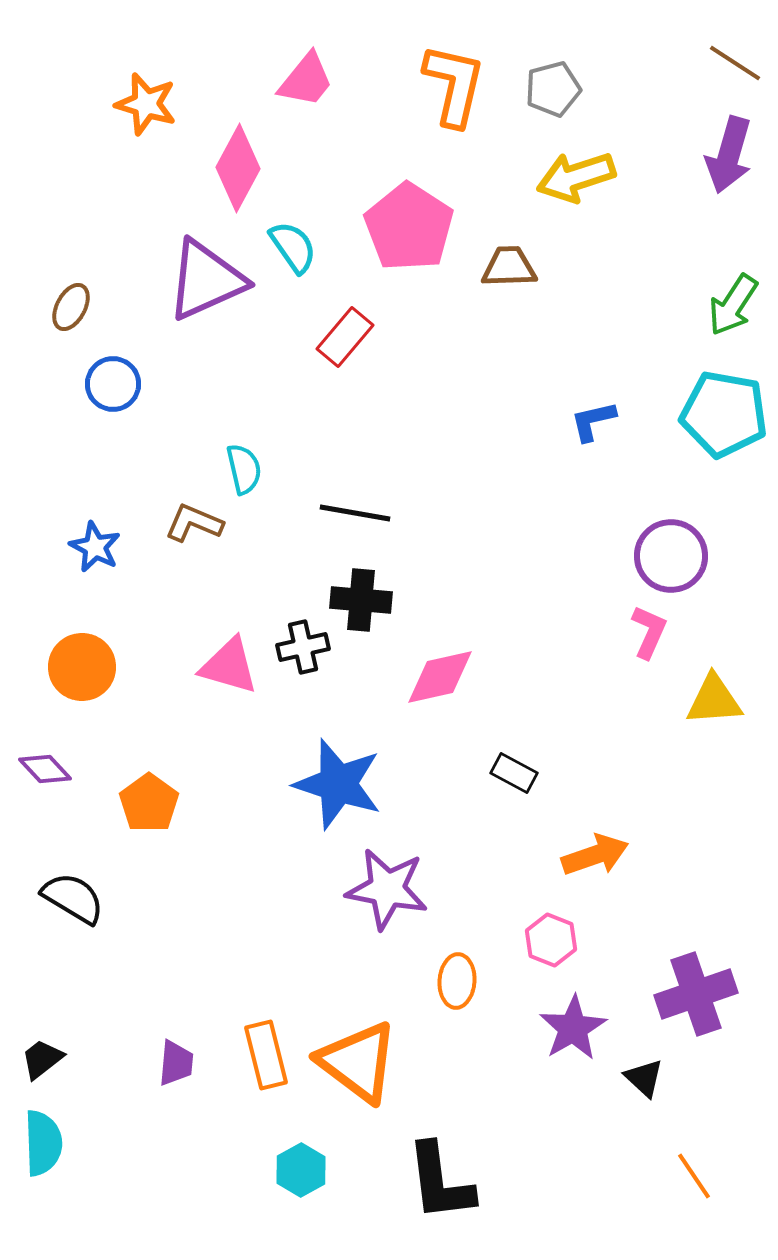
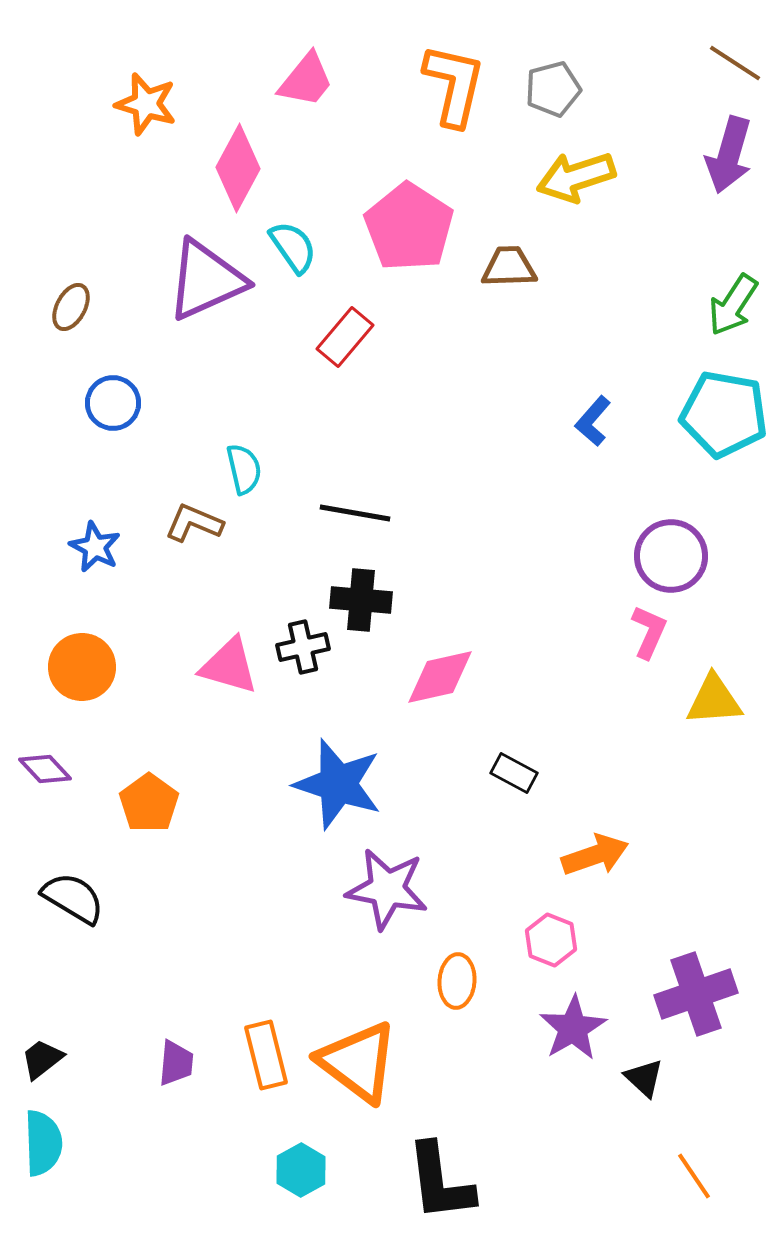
blue circle at (113, 384): moved 19 px down
blue L-shape at (593, 421): rotated 36 degrees counterclockwise
